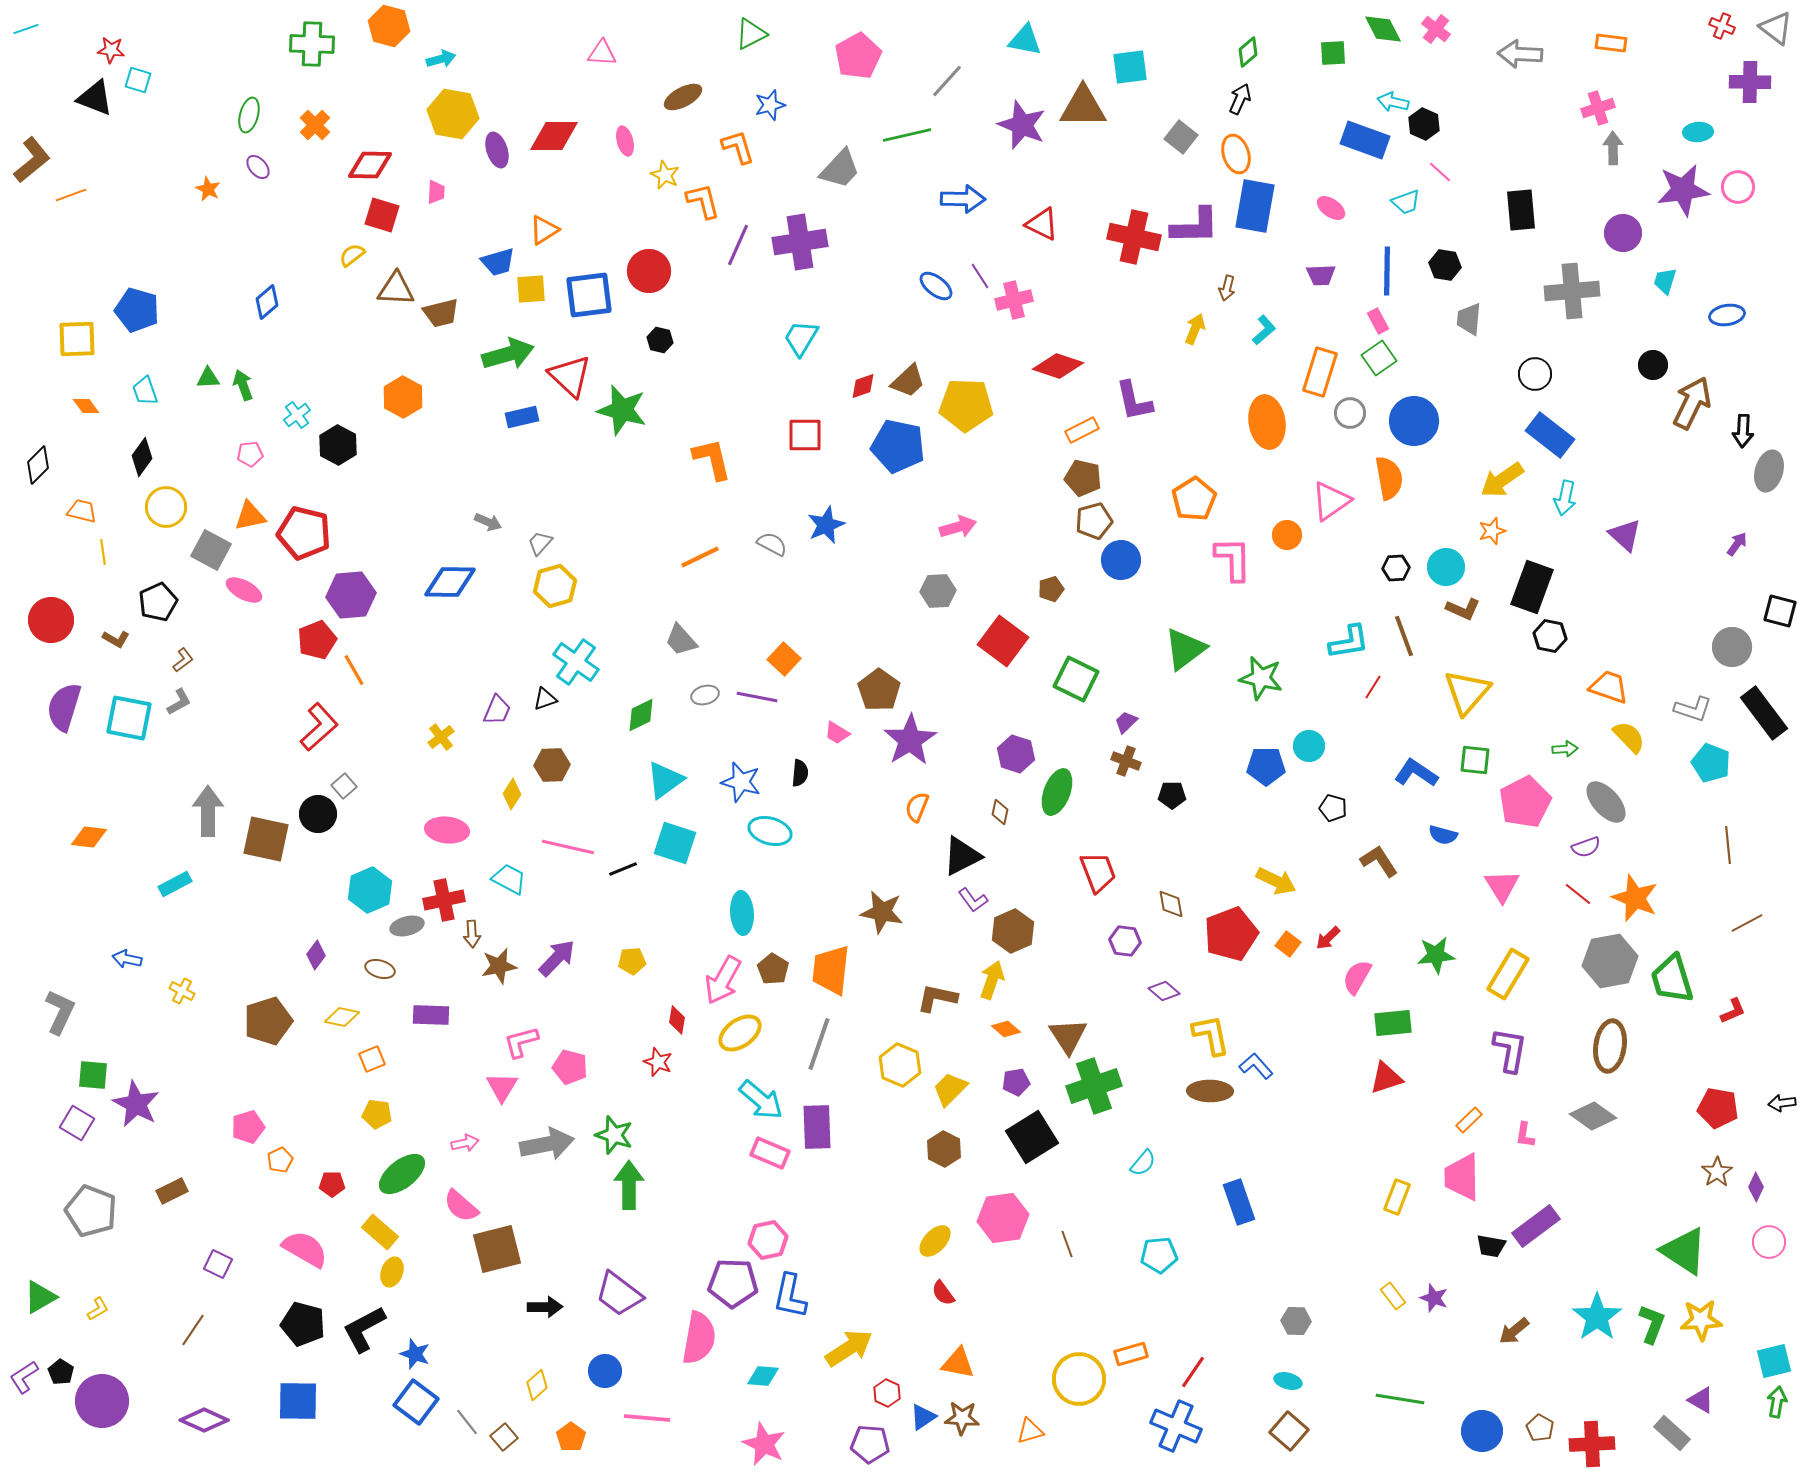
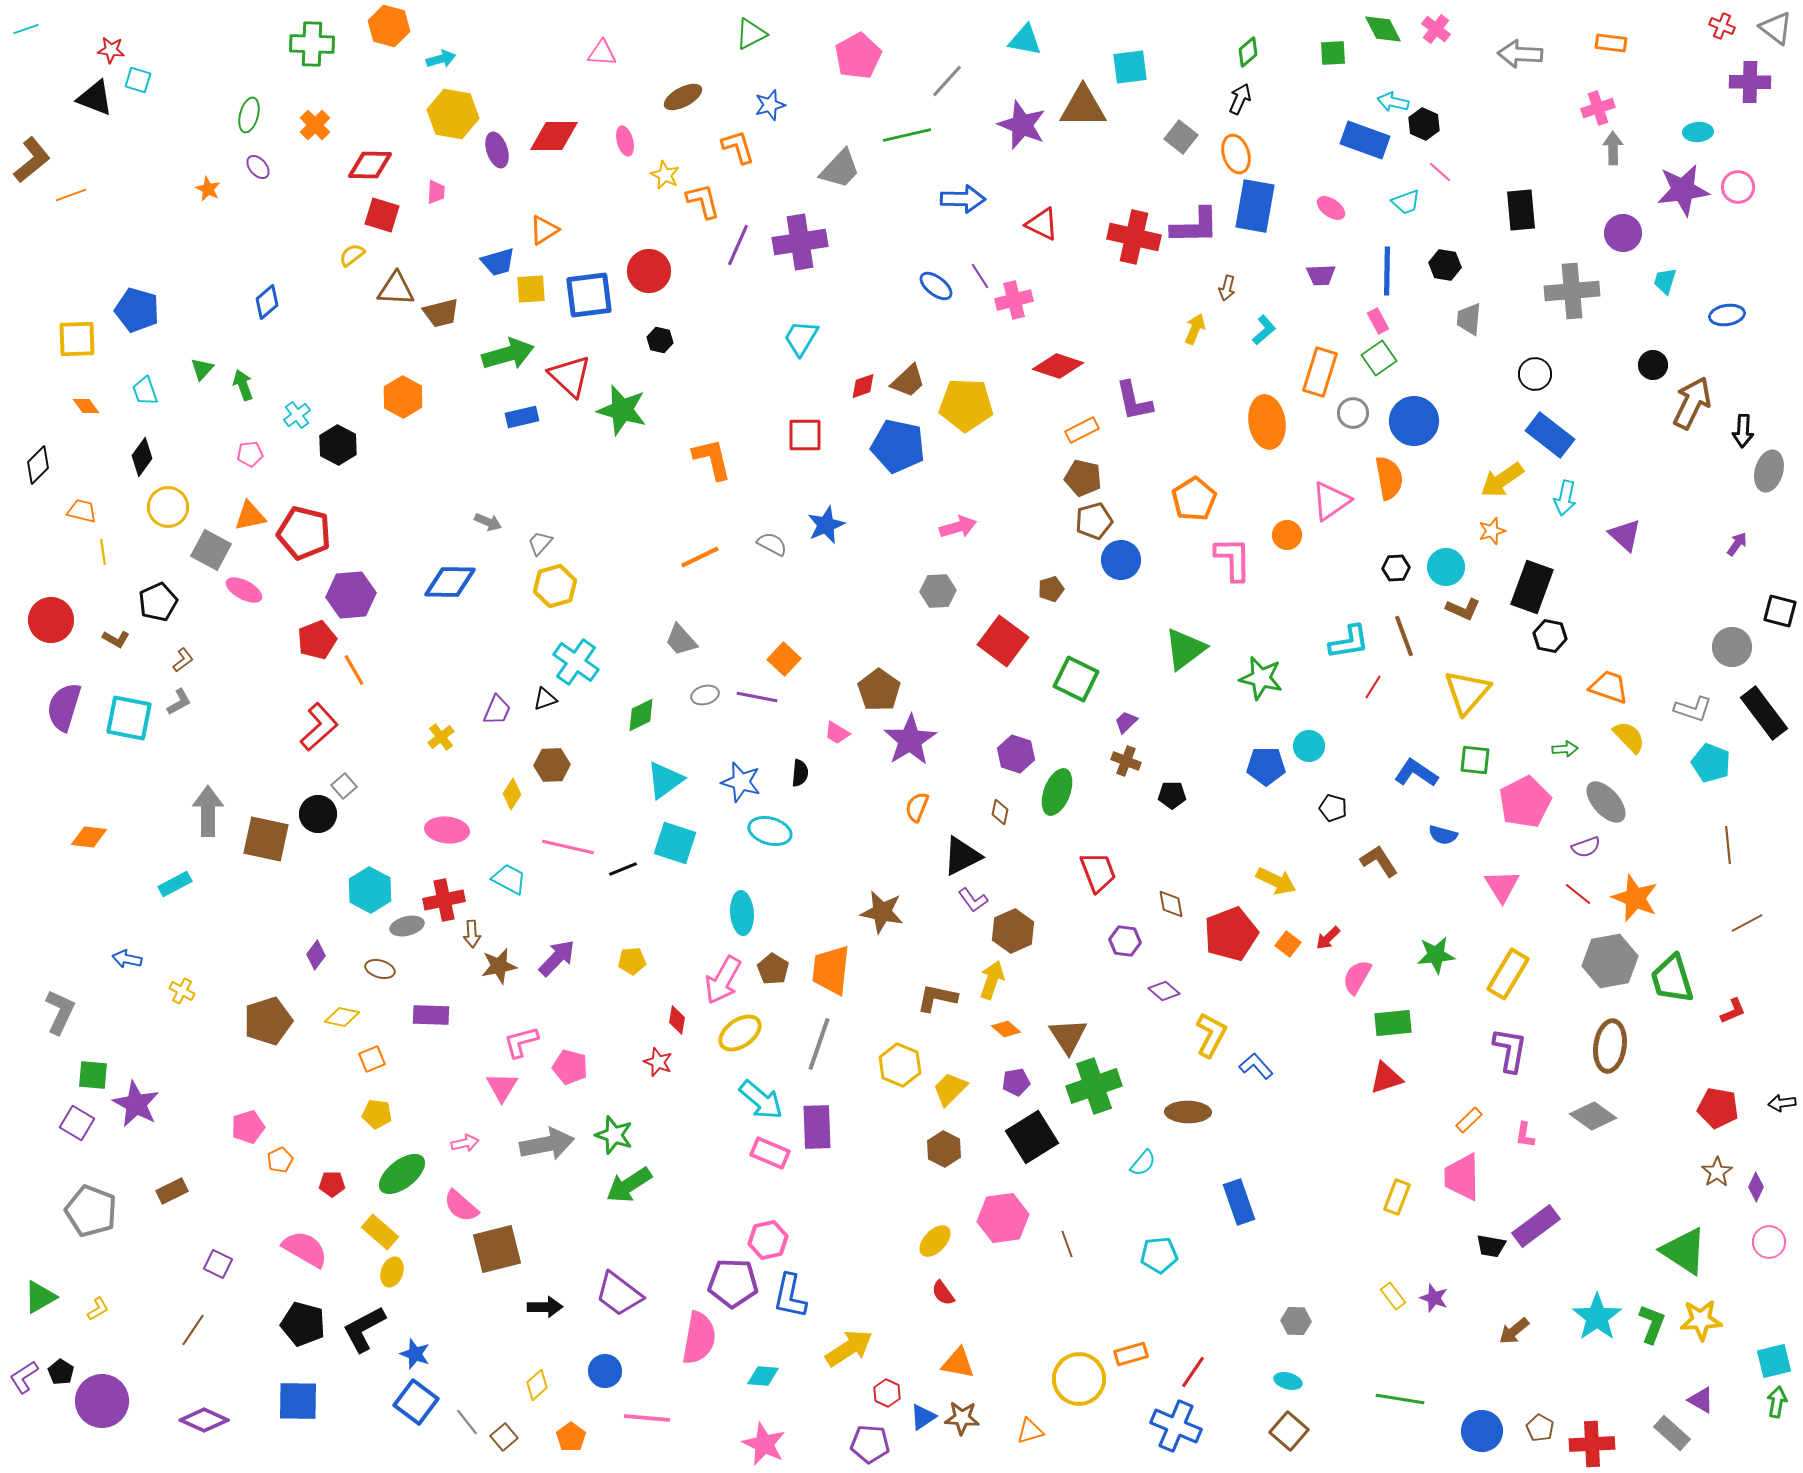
green triangle at (208, 378): moved 6 px left, 9 px up; rotated 45 degrees counterclockwise
gray circle at (1350, 413): moved 3 px right
yellow circle at (166, 507): moved 2 px right
cyan hexagon at (370, 890): rotated 9 degrees counterclockwise
yellow L-shape at (1211, 1035): rotated 39 degrees clockwise
brown ellipse at (1210, 1091): moved 22 px left, 21 px down
green arrow at (629, 1185): rotated 123 degrees counterclockwise
